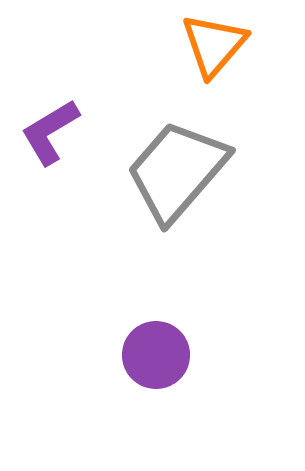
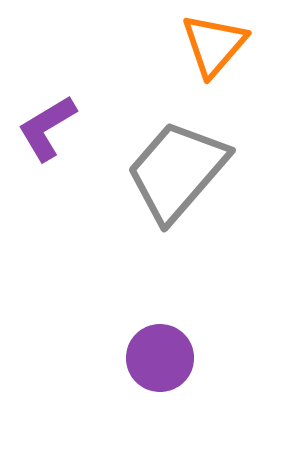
purple L-shape: moved 3 px left, 4 px up
purple circle: moved 4 px right, 3 px down
